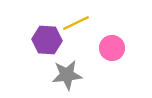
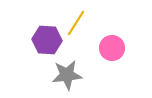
yellow line: rotated 32 degrees counterclockwise
